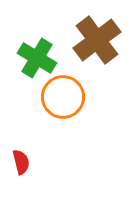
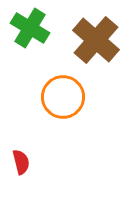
brown cross: moved 1 px left; rotated 12 degrees counterclockwise
green cross: moved 7 px left, 30 px up
